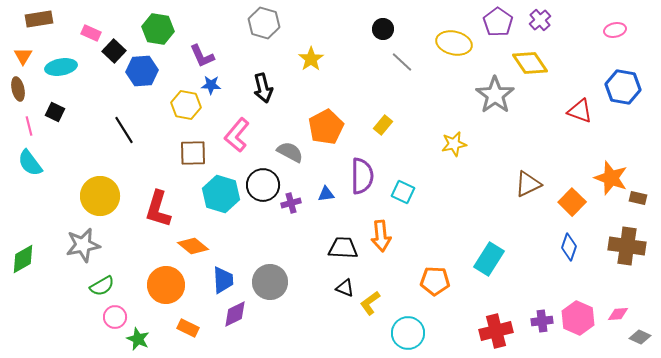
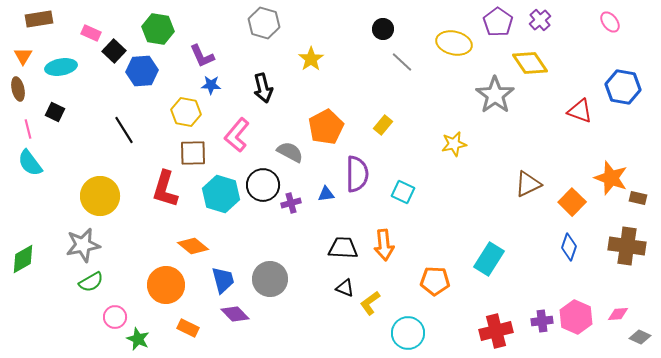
pink ellipse at (615, 30): moved 5 px left, 8 px up; rotated 65 degrees clockwise
yellow hexagon at (186, 105): moved 7 px down
pink line at (29, 126): moved 1 px left, 3 px down
purple semicircle at (362, 176): moved 5 px left, 2 px up
red L-shape at (158, 209): moved 7 px right, 20 px up
orange arrow at (381, 236): moved 3 px right, 9 px down
blue trapezoid at (223, 280): rotated 12 degrees counterclockwise
gray circle at (270, 282): moved 3 px up
green semicircle at (102, 286): moved 11 px left, 4 px up
purple diamond at (235, 314): rotated 72 degrees clockwise
pink hexagon at (578, 318): moved 2 px left, 1 px up
